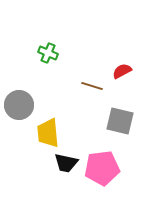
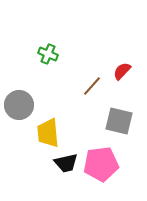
green cross: moved 1 px down
red semicircle: rotated 18 degrees counterclockwise
brown line: rotated 65 degrees counterclockwise
gray square: moved 1 px left
black trapezoid: rotated 25 degrees counterclockwise
pink pentagon: moved 1 px left, 4 px up
